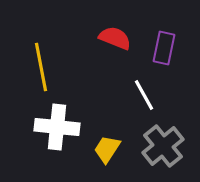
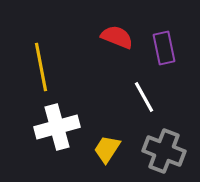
red semicircle: moved 2 px right, 1 px up
purple rectangle: rotated 24 degrees counterclockwise
white line: moved 2 px down
white cross: rotated 21 degrees counterclockwise
gray cross: moved 1 px right, 5 px down; rotated 30 degrees counterclockwise
